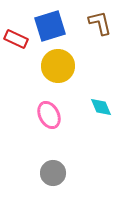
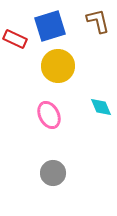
brown L-shape: moved 2 px left, 2 px up
red rectangle: moved 1 px left
